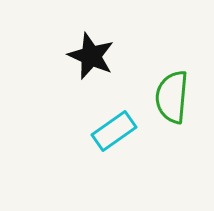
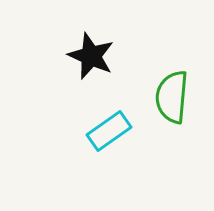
cyan rectangle: moved 5 px left
